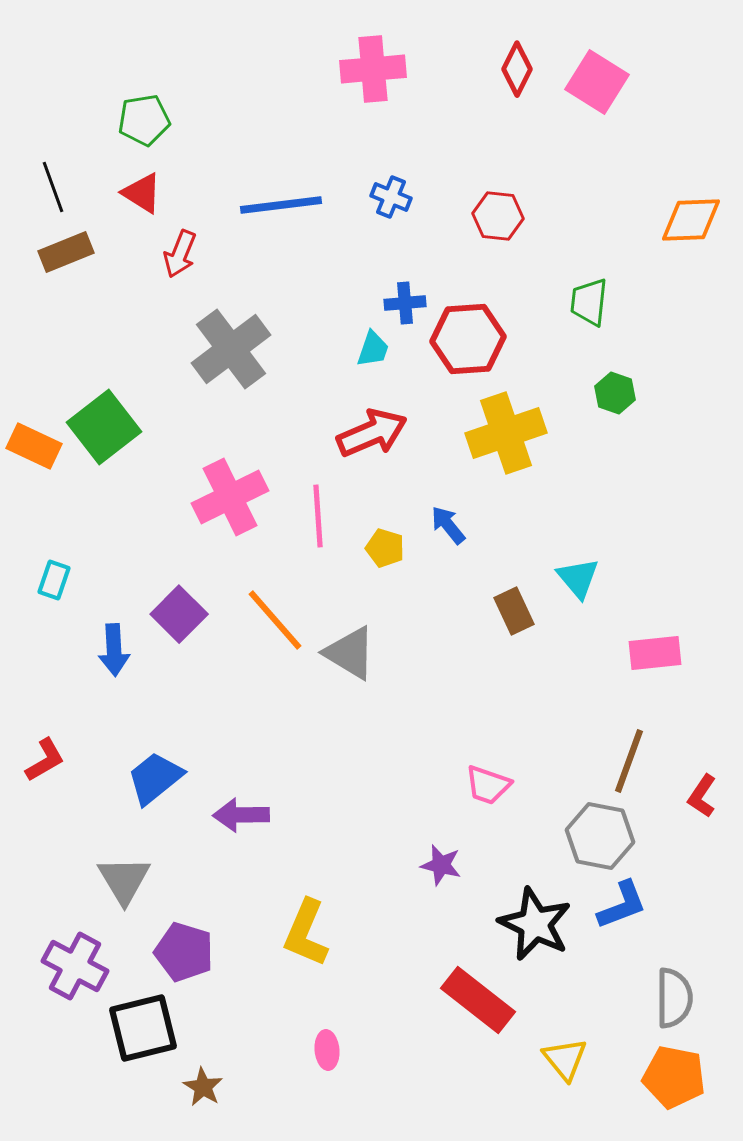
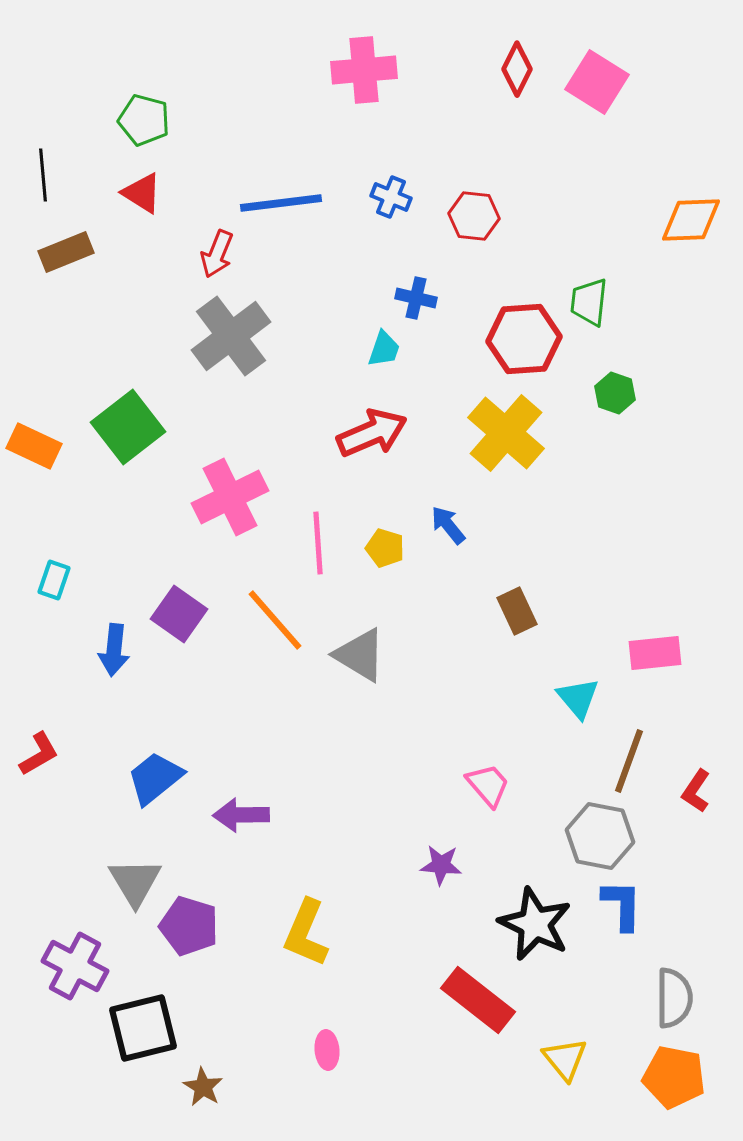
pink cross at (373, 69): moved 9 px left, 1 px down
green pentagon at (144, 120): rotated 24 degrees clockwise
black line at (53, 187): moved 10 px left, 12 px up; rotated 15 degrees clockwise
blue line at (281, 205): moved 2 px up
red hexagon at (498, 216): moved 24 px left
red arrow at (180, 254): moved 37 px right
blue cross at (405, 303): moved 11 px right, 5 px up; rotated 18 degrees clockwise
red hexagon at (468, 339): moved 56 px right
gray cross at (231, 349): moved 13 px up
cyan trapezoid at (373, 349): moved 11 px right
green square at (104, 427): moved 24 px right
yellow cross at (506, 433): rotated 30 degrees counterclockwise
pink line at (318, 516): moved 27 px down
cyan triangle at (578, 578): moved 120 px down
brown rectangle at (514, 611): moved 3 px right
purple square at (179, 614): rotated 10 degrees counterclockwise
blue arrow at (114, 650): rotated 9 degrees clockwise
gray triangle at (350, 653): moved 10 px right, 2 px down
red L-shape at (45, 760): moved 6 px left, 6 px up
pink trapezoid at (488, 785): rotated 150 degrees counterclockwise
red L-shape at (702, 796): moved 6 px left, 5 px up
purple star at (441, 865): rotated 9 degrees counterclockwise
gray triangle at (124, 880): moved 11 px right, 2 px down
blue L-shape at (622, 905): rotated 68 degrees counterclockwise
purple pentagon at (184, 952): moved 5 px right, 26 px up
